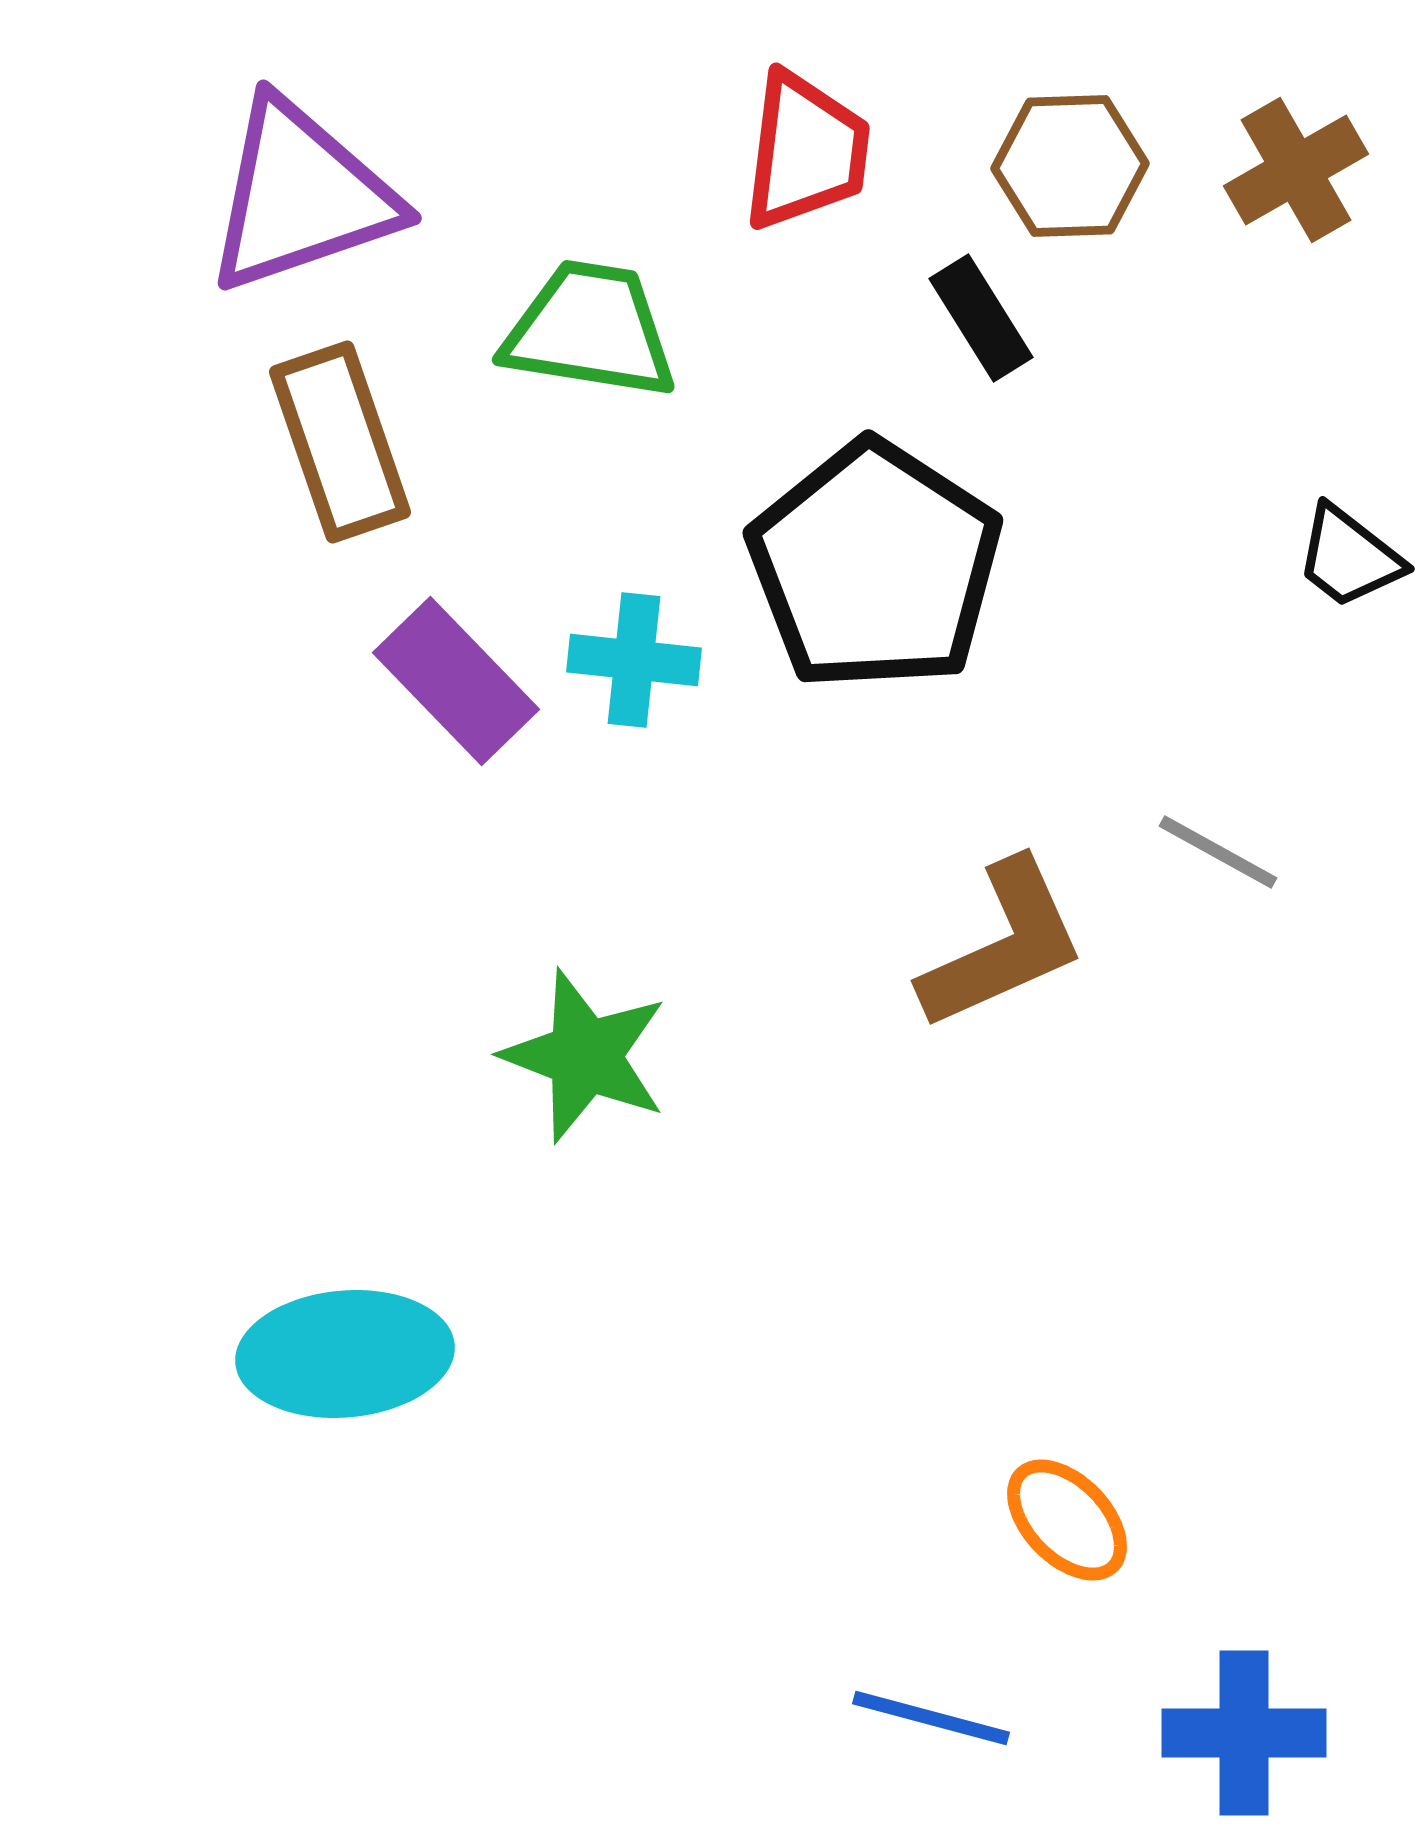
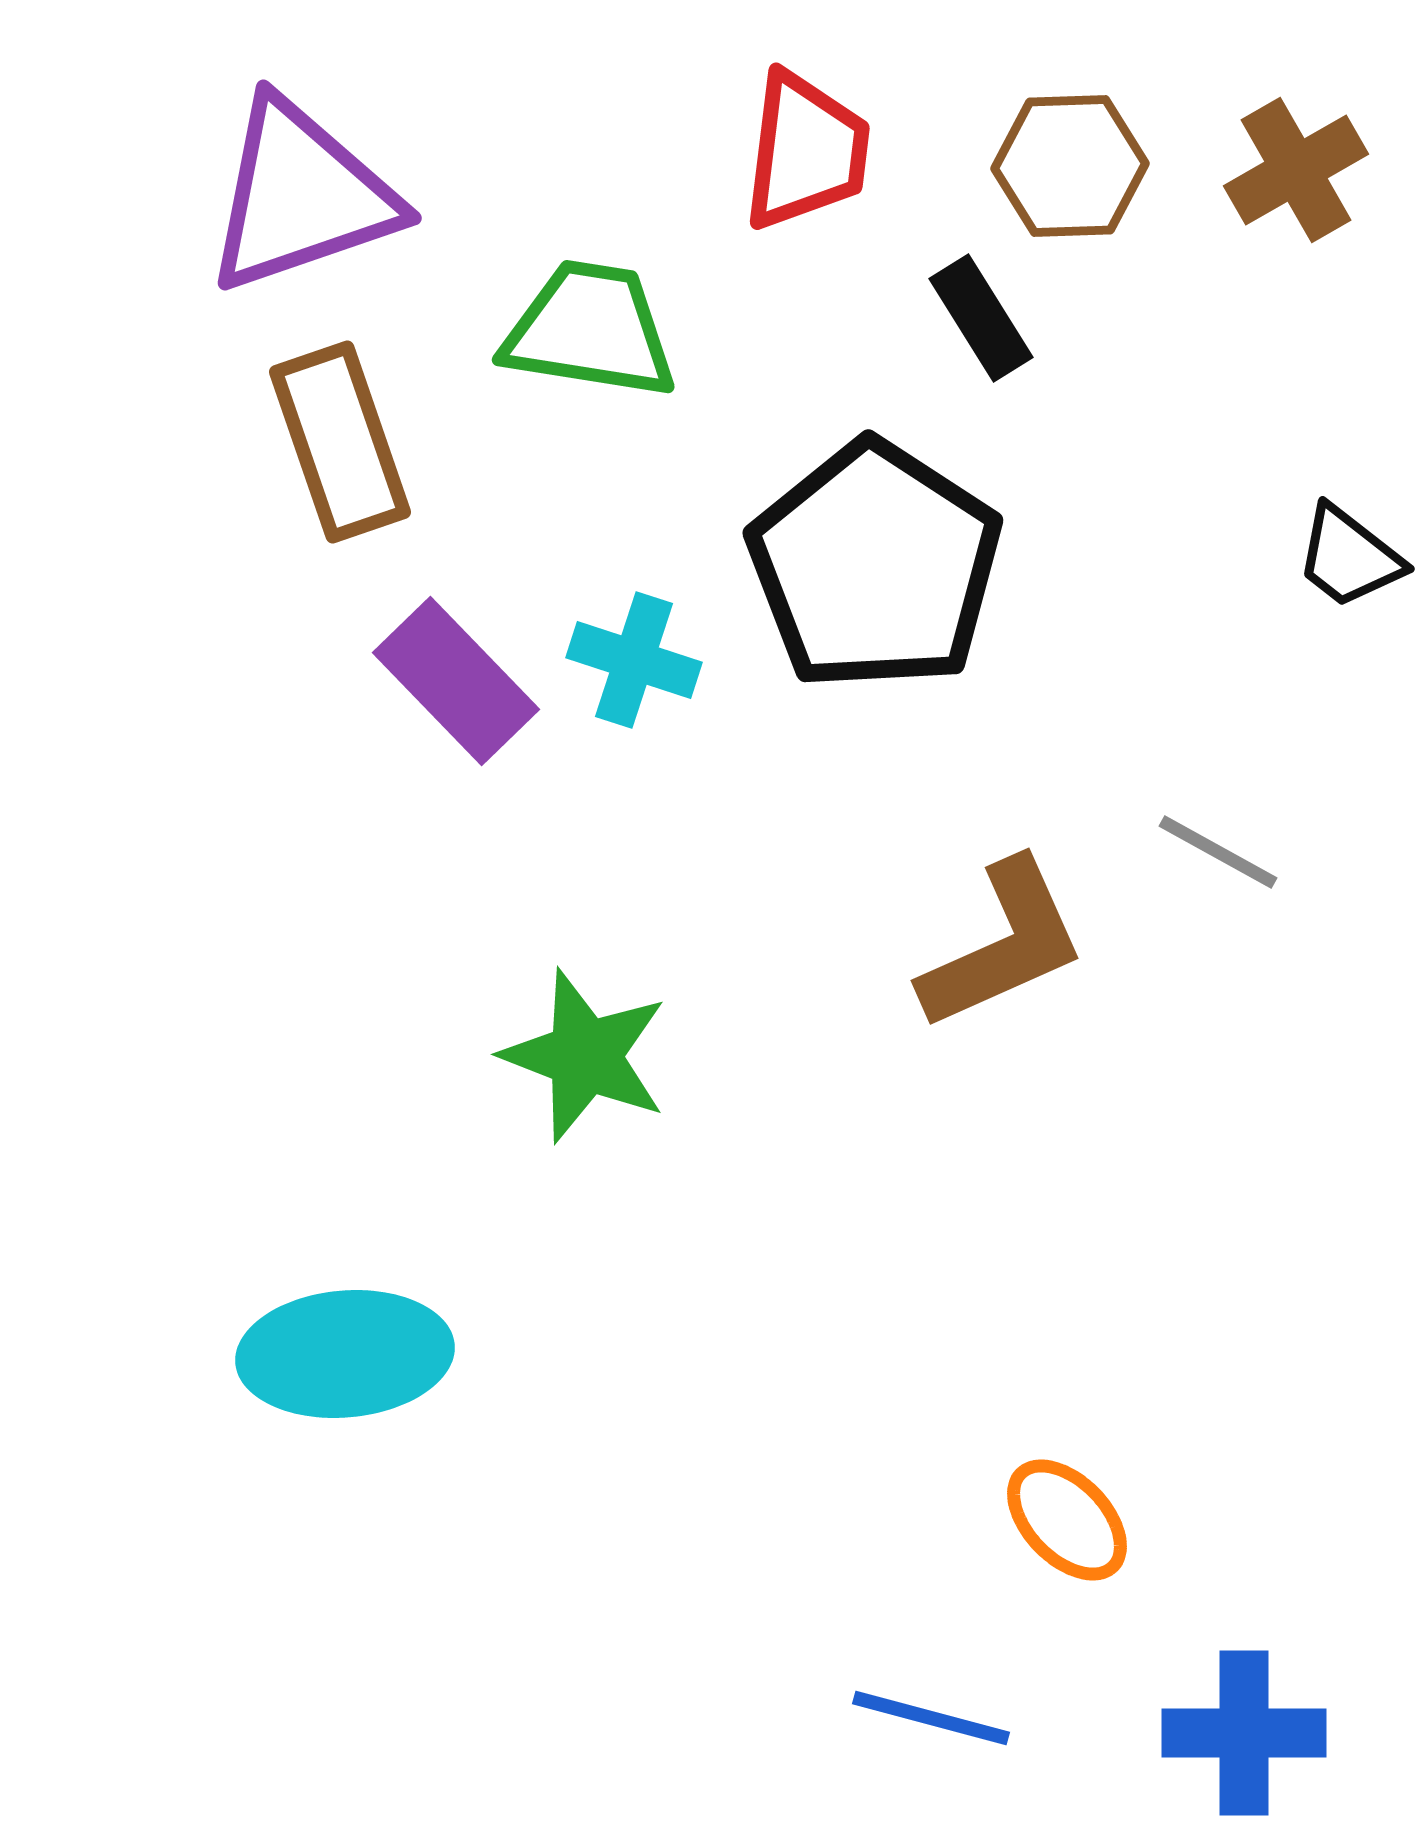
cyan cross: rotated 12 degrees clockwise
